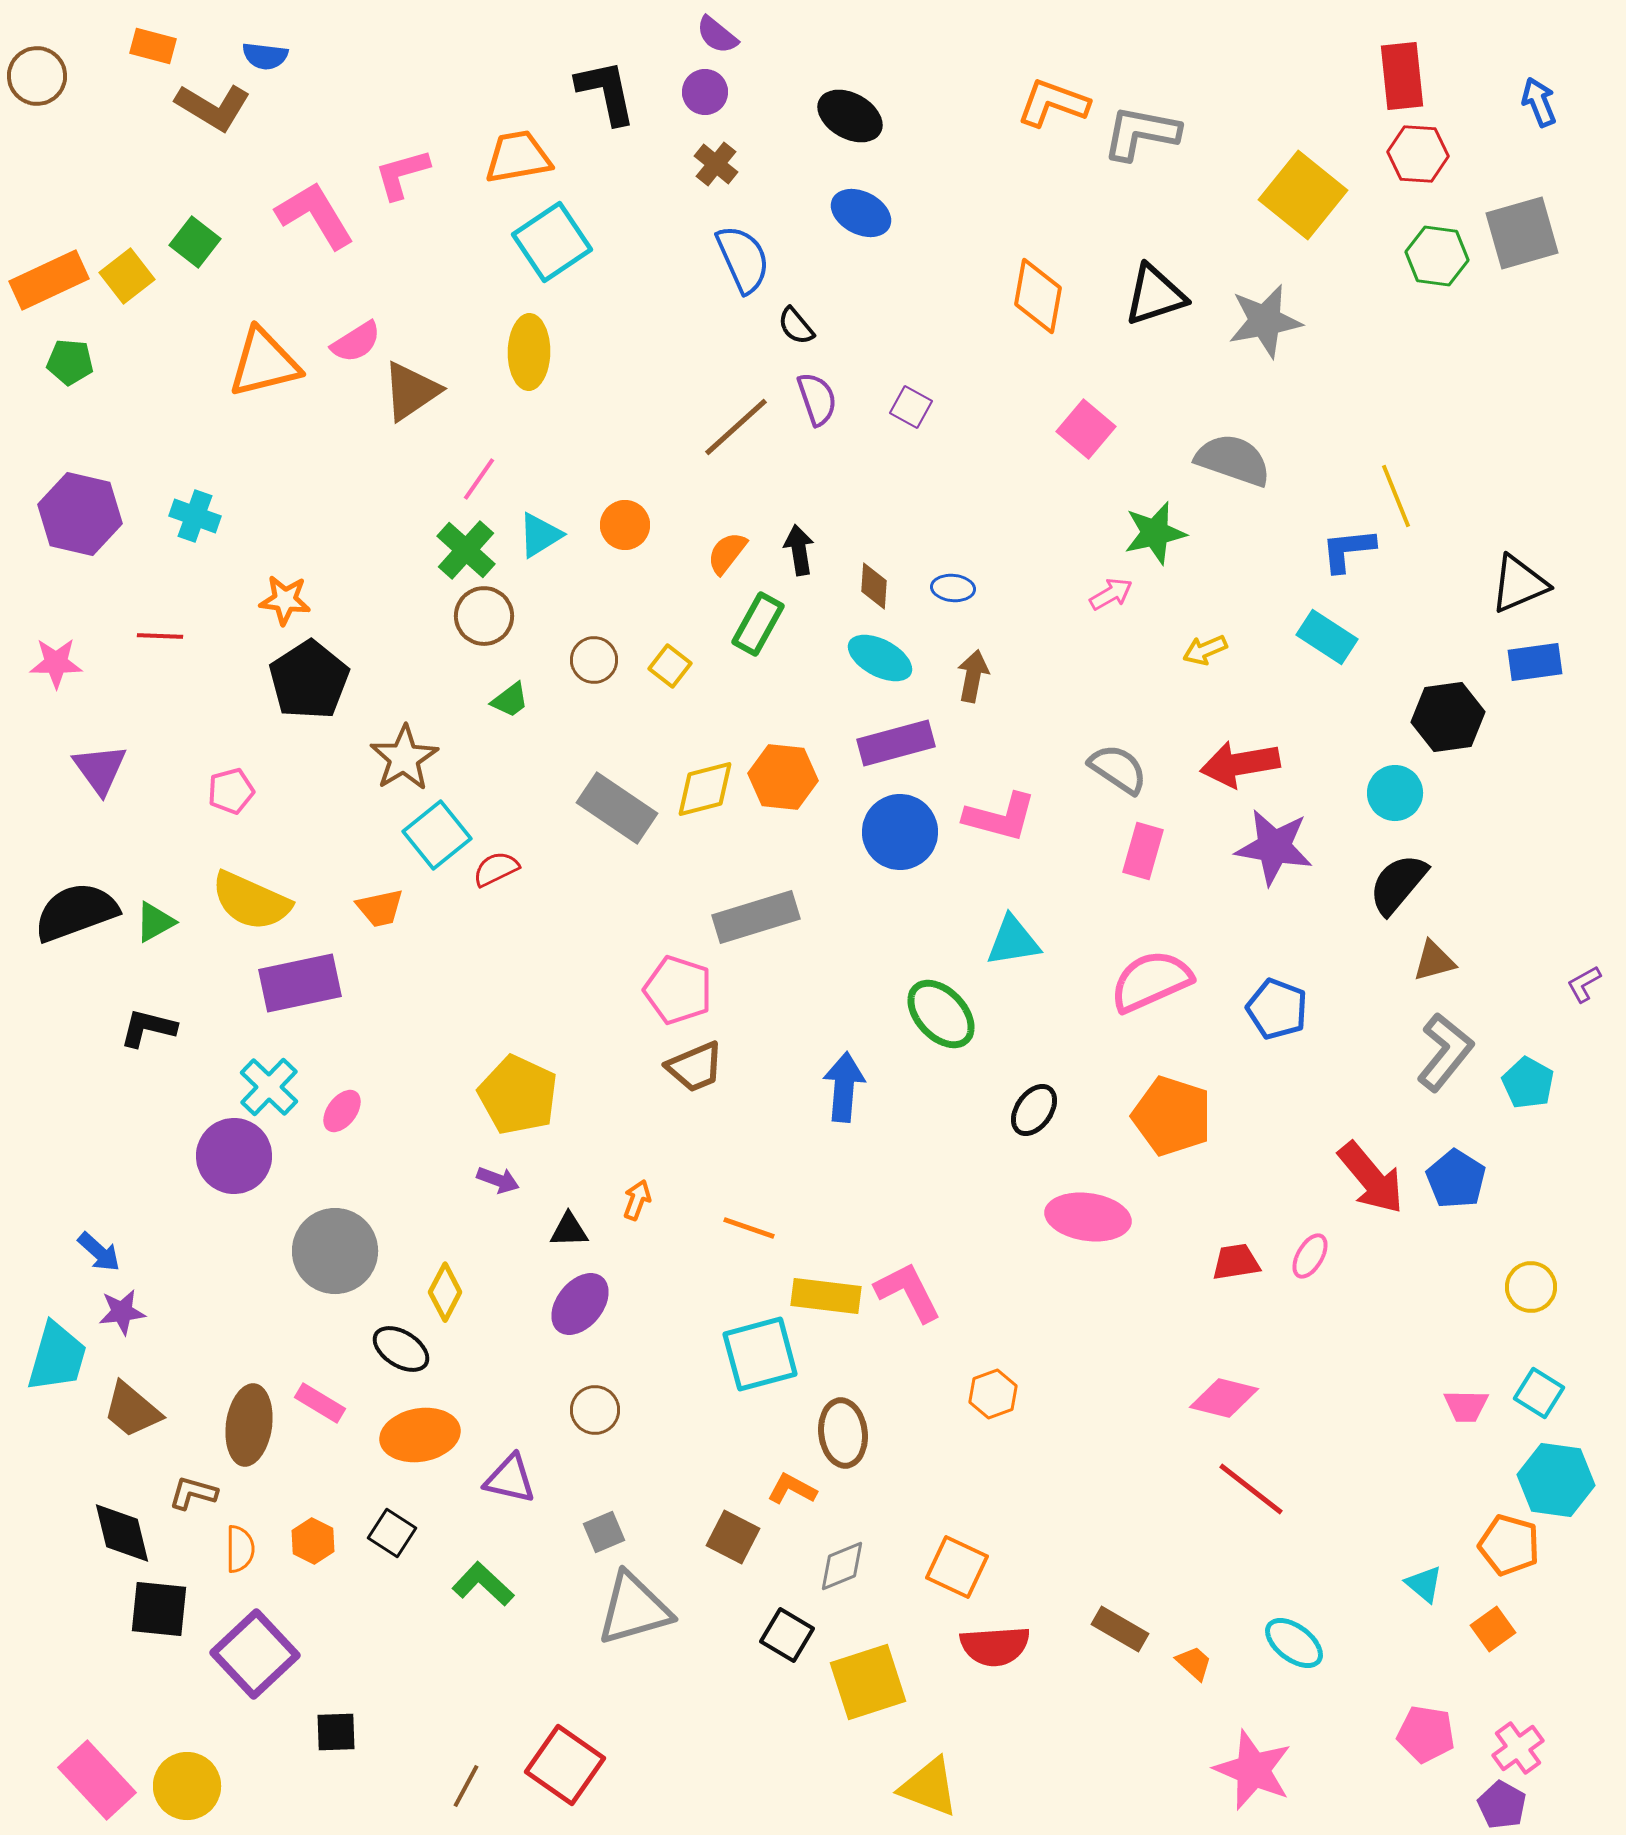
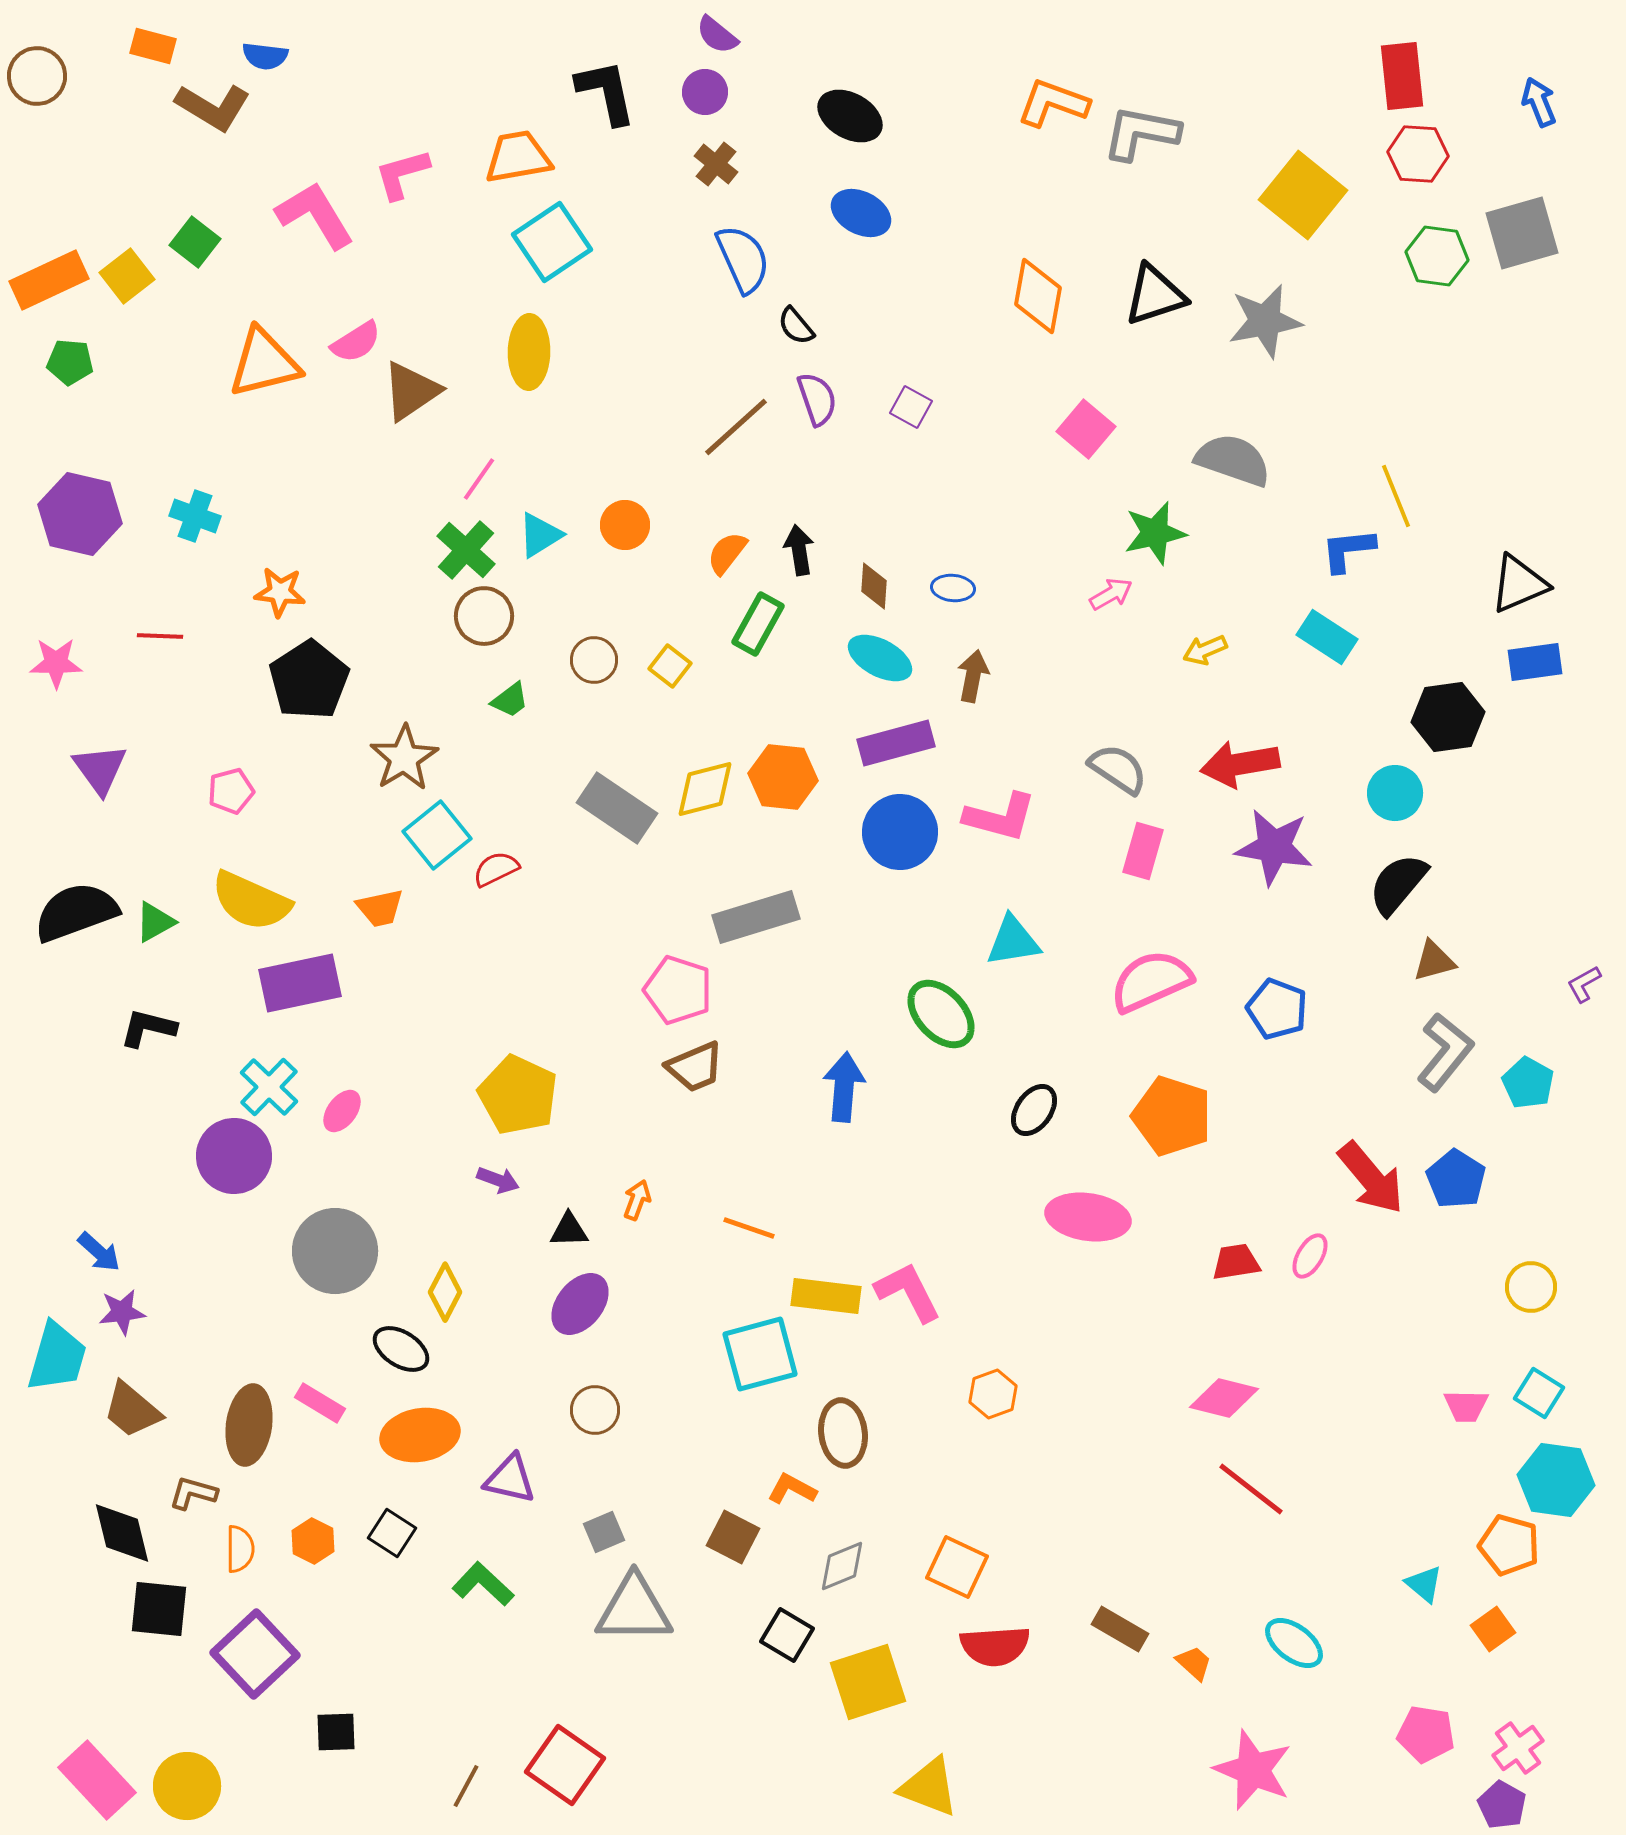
orange star at (285, 600): moved 5 px left, 8 px up
gray triangle at (634, 1609): rotated 16 degrees clockwise
